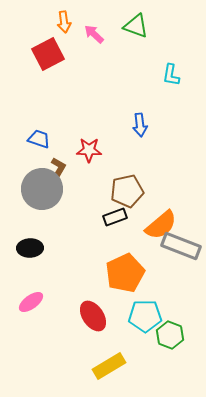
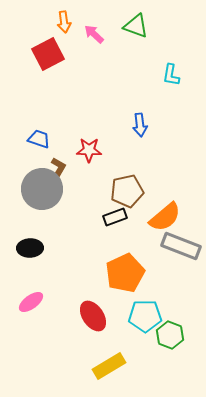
orange semicircle: moved 4 px right, 8 px up
